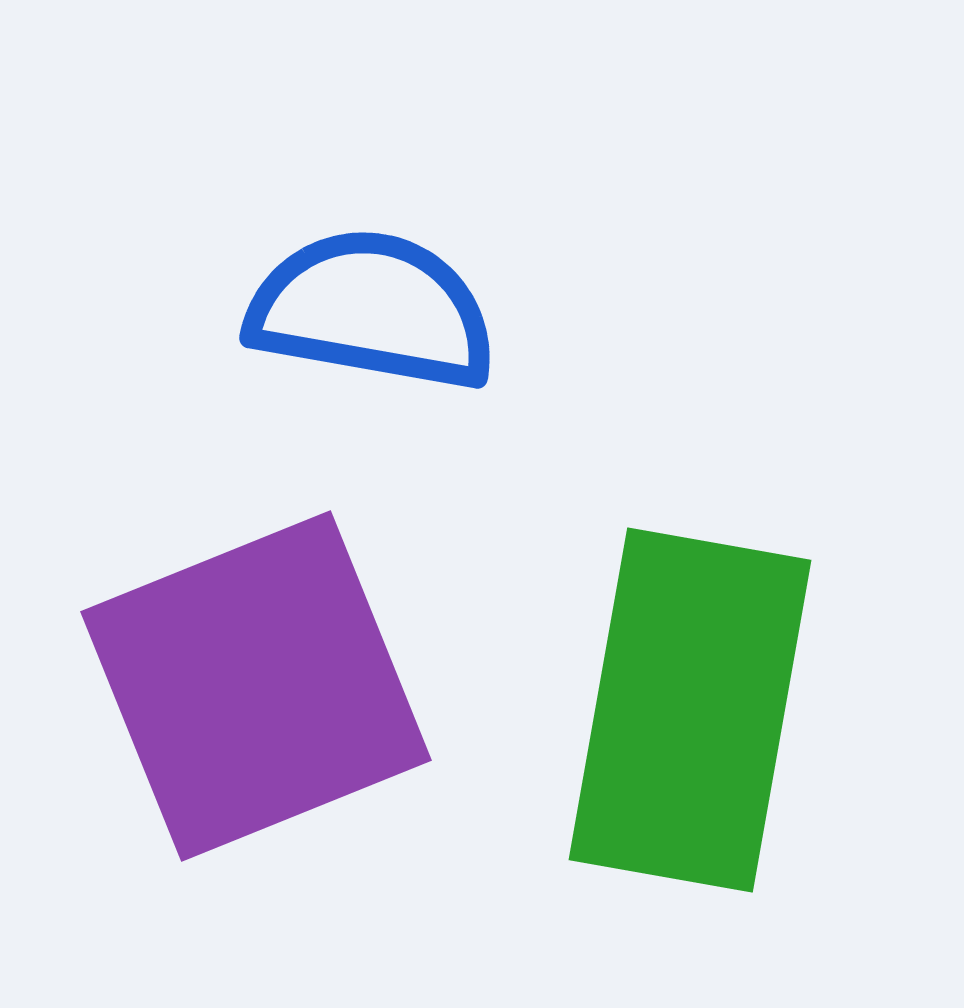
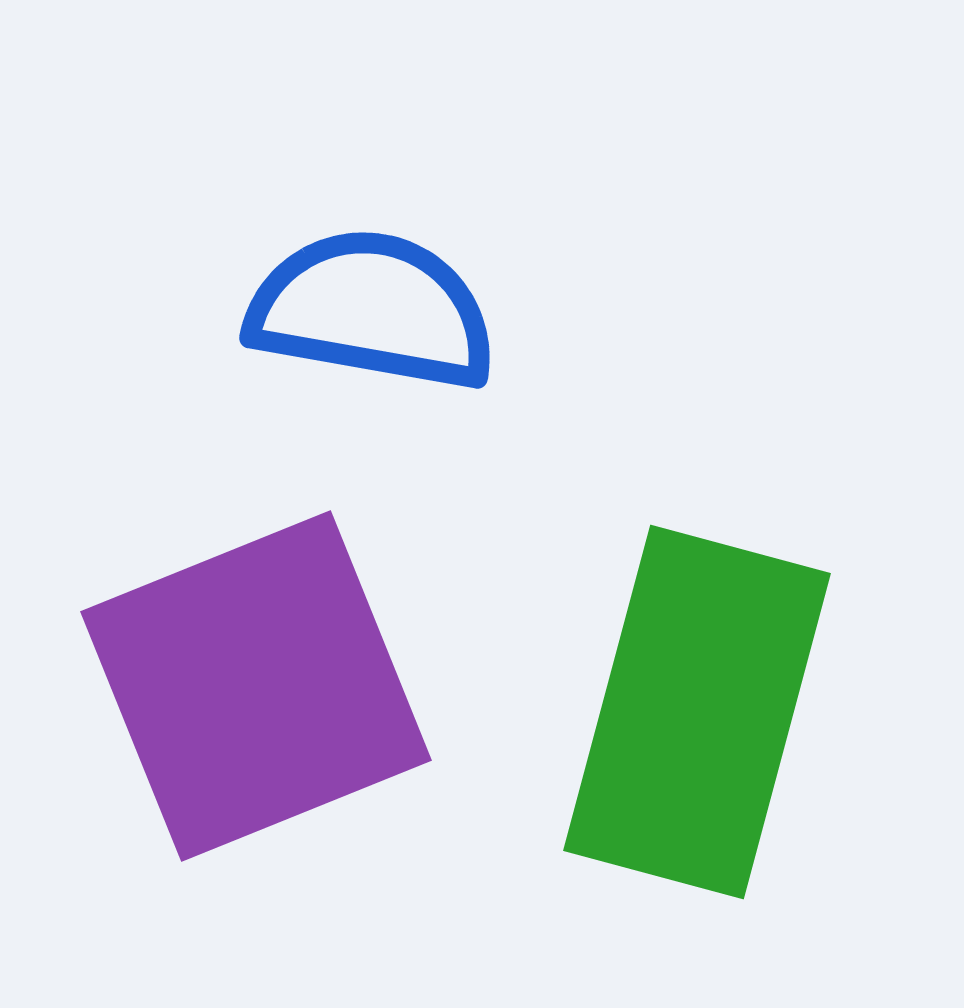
green rectangle: moved 7 px right, 2 px down; rotated 5 degrees clockwise
